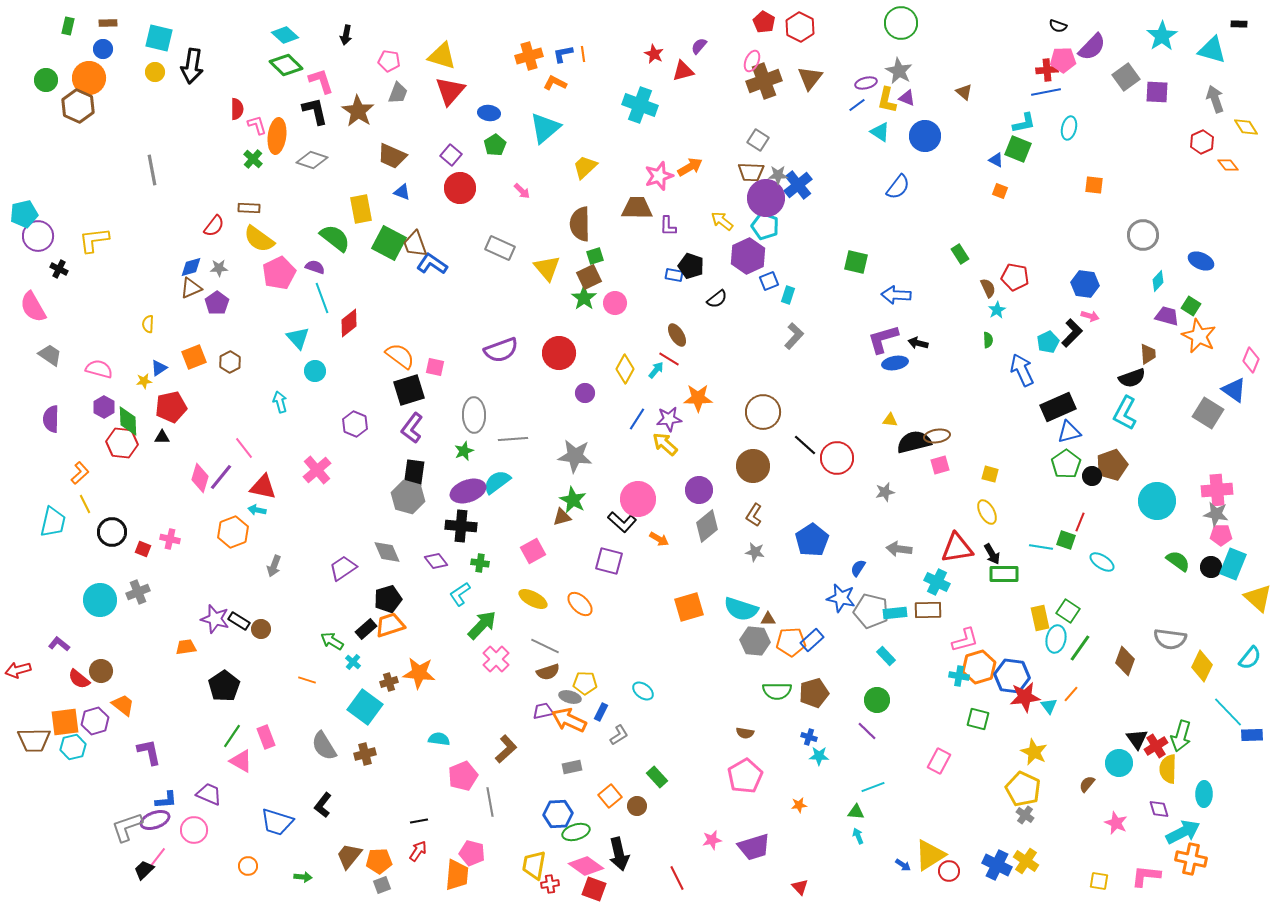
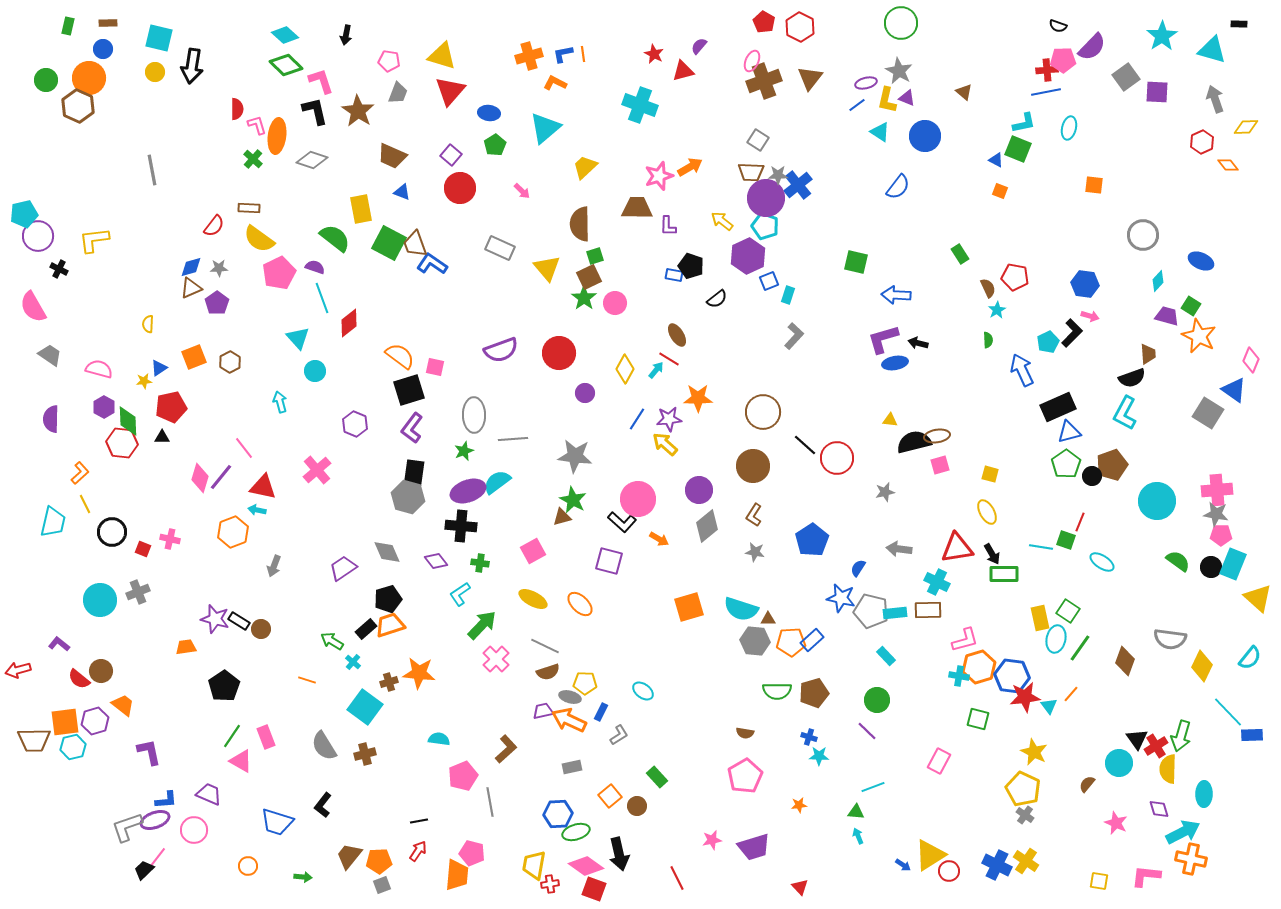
yellow diamond at (1246, 127): rotated 60 degrees counterclockwise
